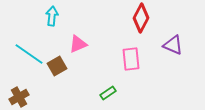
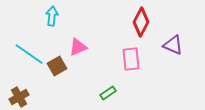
red diamond: moved 4 px down
pink triangle: moved 3 px down
